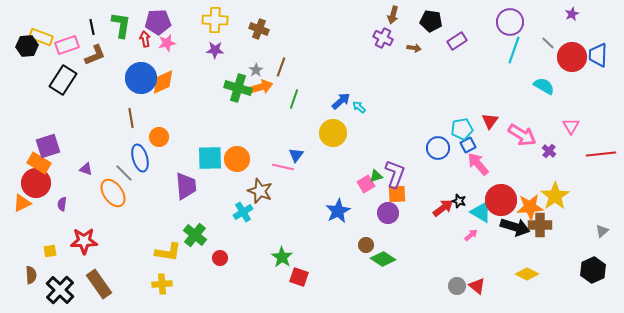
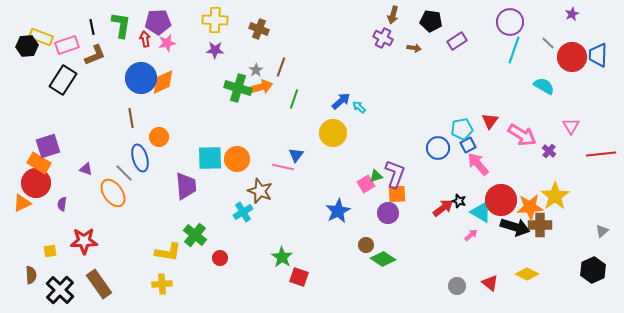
red triangle at (477, 286): moved 13 px right, 3 px up
